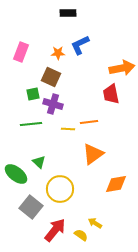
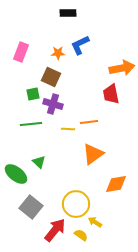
yellow circle: moved 16 px right, 15 px down
yellow arrow: moved 1 px up
